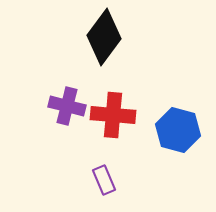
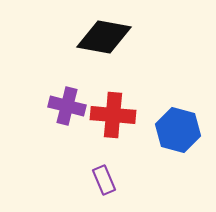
black diamond: rotated 64 degrees clockwise
